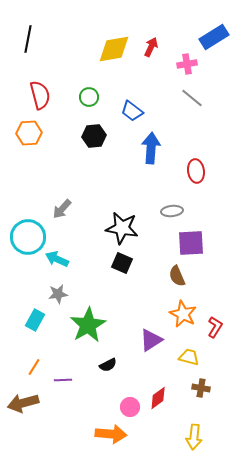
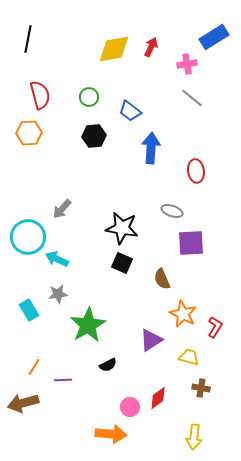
blue trapezoid: moved 2 px left
gray ellipse: rotated 25 degrees clockwise
brown semicircle: moved 15 px left, 3 px down
cyan rectangle: moved 6 px left, 10 px up; rotated 60 degrees counterclockwise
